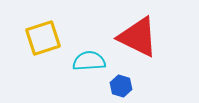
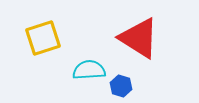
red triangle: moved 1 px right, 1 px down; rotated 6 degrees clockwise
cyan semicircle: moved 9 px down
